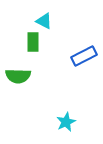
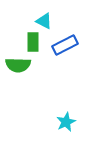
blue rectangle: moved 19 px left, 11 px up
green semicircle: moved 11 px up
